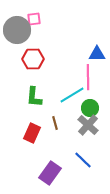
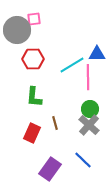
cyan line: moved 30 px up
green circle: moved 1 px down
gray cross: moved 1 px right
purple rectangle: moved 4 px up
